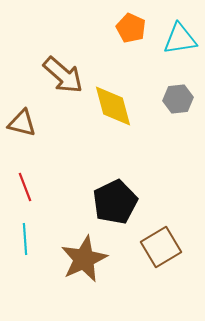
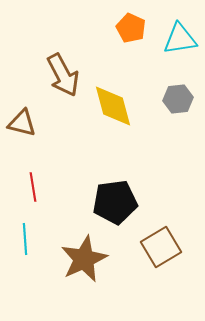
brown arrow: rotated 21 degrees clockwise
red line: moved 8 px right; rotated 12 degrees clockwise
black pentagon: rotated 18 degrees clockwise
